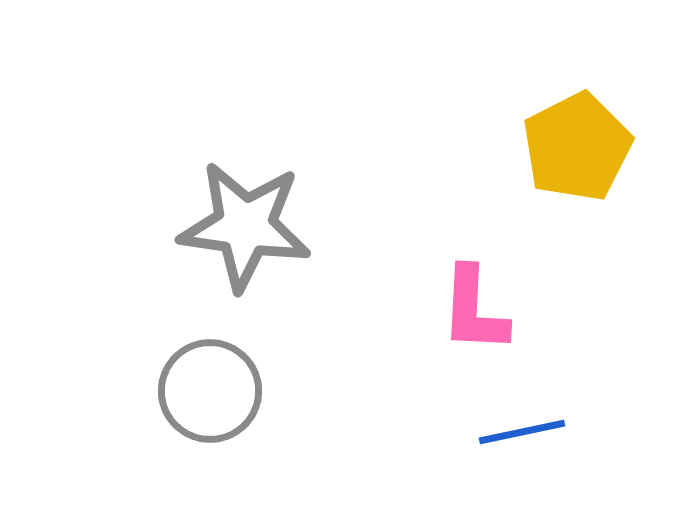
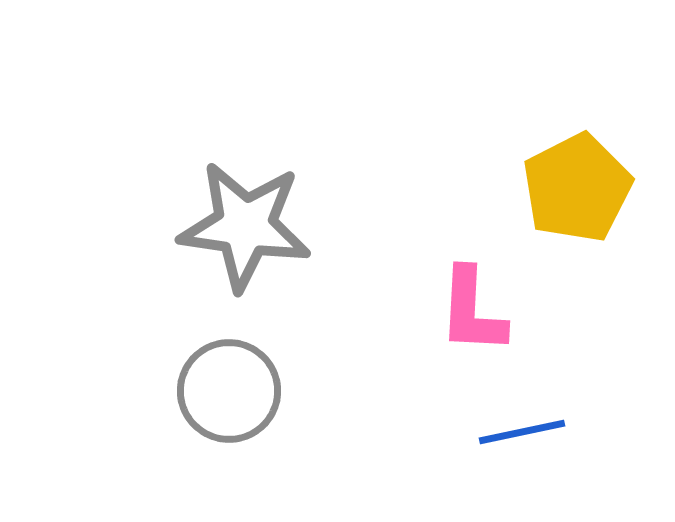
yellow pentagon: moved 41 px down
pink L-shape: moved 2 px left, 1 px down
gray circle: moved 19 px right
